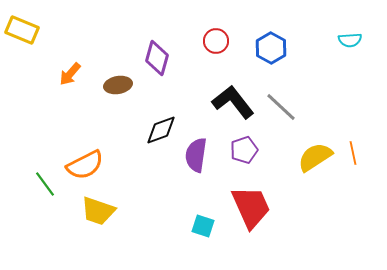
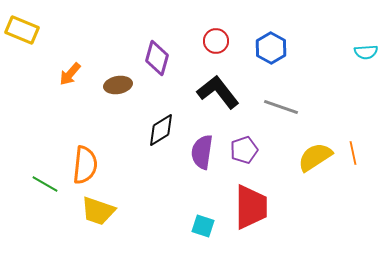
cyan semicircle: moved 16 px right, 12 px down
black L-shape: moved 15 px left, 10 px up
gray line: rotated 24 degrees counterclockwise
black diamond: rotated 12 degrees counterclockwise
purple semicircle: moved 6 px right, 3 px up
orange semicircle: rotated 57 degrees counterclockwise
green line: rotated 24 degrees counterclockwise
red trapezoid: rotated 24 degrees clockwise
